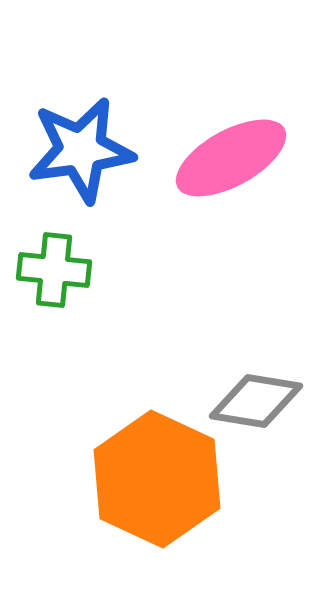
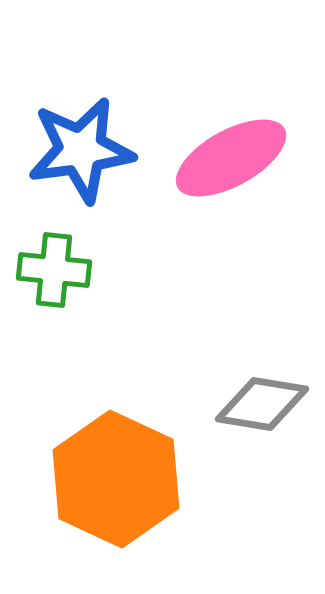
gray diamond: moved 6 px right, 3 px down
orange hexagon: moved 41 px left
